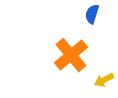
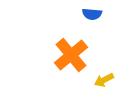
blue semicircle: rotated 102 degrees counterclockwise
